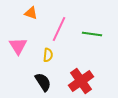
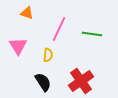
orange triangle: moved 4 px left
